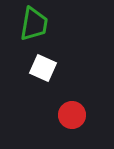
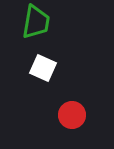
green trapezoid: moved 2 px right, 2 px up
